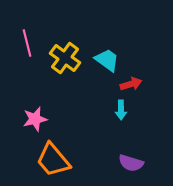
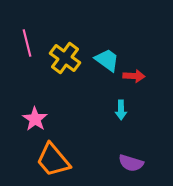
red arrow: moved 3 px right, 8 px up; rotated 20 degrees clockwise
pink star: rotated 25 degrees counterclockwise
